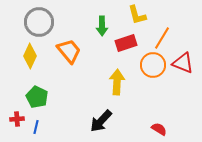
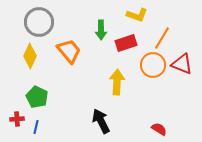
yellow L-shape: rotated 55 degrees counterclockwise
green arrow: moved 1 px left, 4 px down
red triangle: moved 1 px left, 1 px down
black arrow: rotated 110 degrees clockwise
